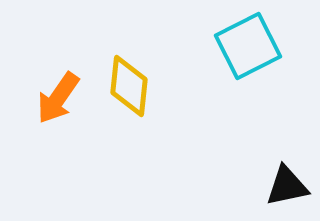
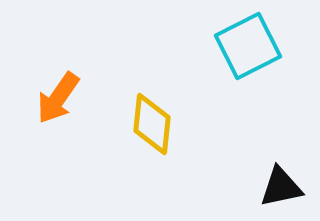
yellow diamond: moved 23 px right, 38 px down
black triangle: moved 6 px left, 1 px down
